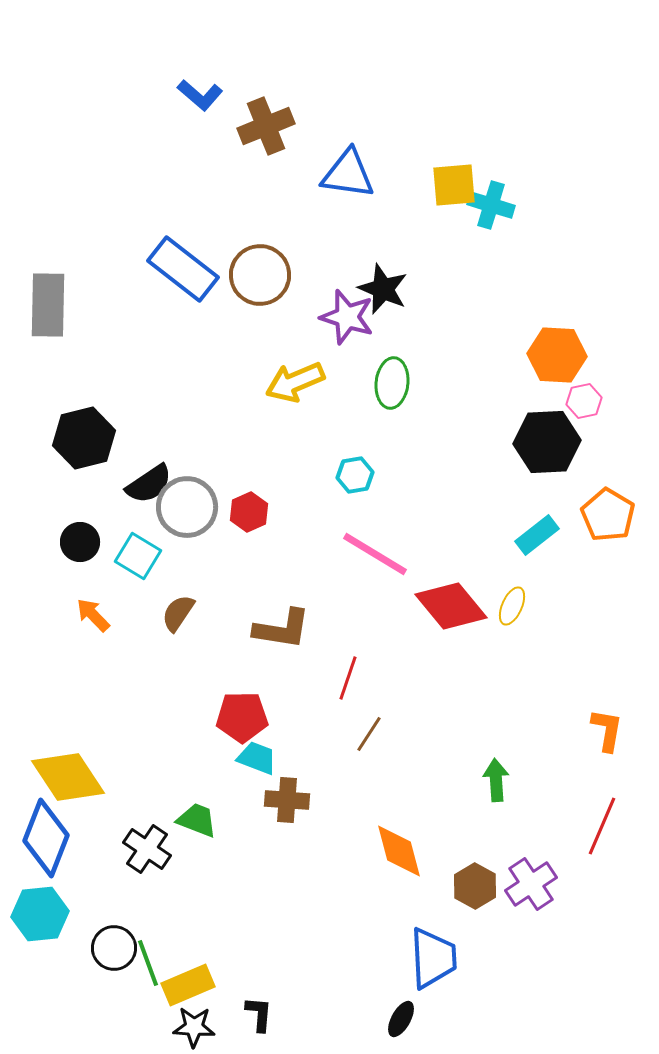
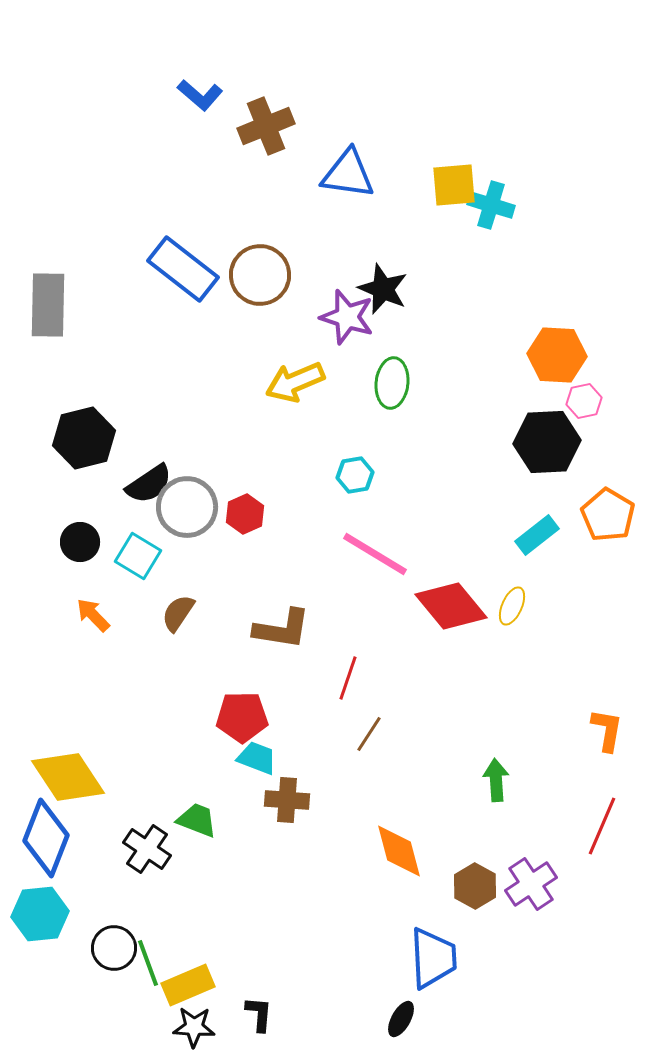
red hexagon at (249, 512): moved 4 px left, 2 px down
